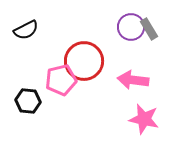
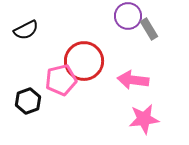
purple circle: moved 3 px left, 11 px up
black hexagon: rotated 25 degrees counterclockwise
pink star: rotated 20 degrees counterclockwise
